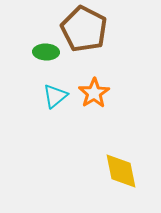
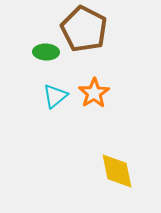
yellow diamond: moved 4 px left
